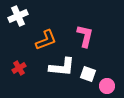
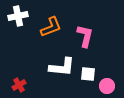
white cross: rotated 12 degrees clockwise
orange L-shape: moved 5 px right, 13 px up
red cross: moved 17 px down
white square: rotated 14 degrees counterclockwise
